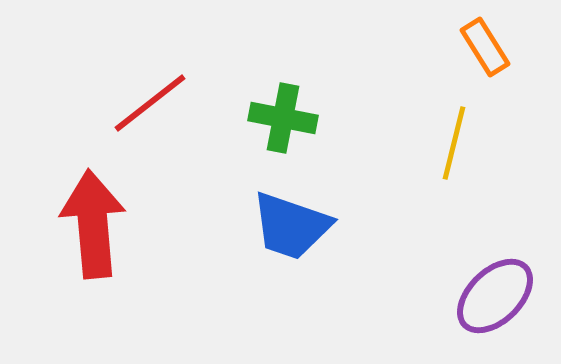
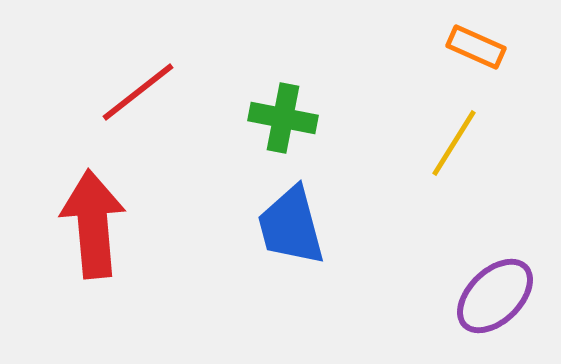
orange rectangle: moved 9 px left; rotated 34 degrees counterclockwise
red line: moved 12 px left, 11 px up
yellow line: rotated 18 degrees clockwise
blue trapezoid: rotated 56 degrees clockwise
